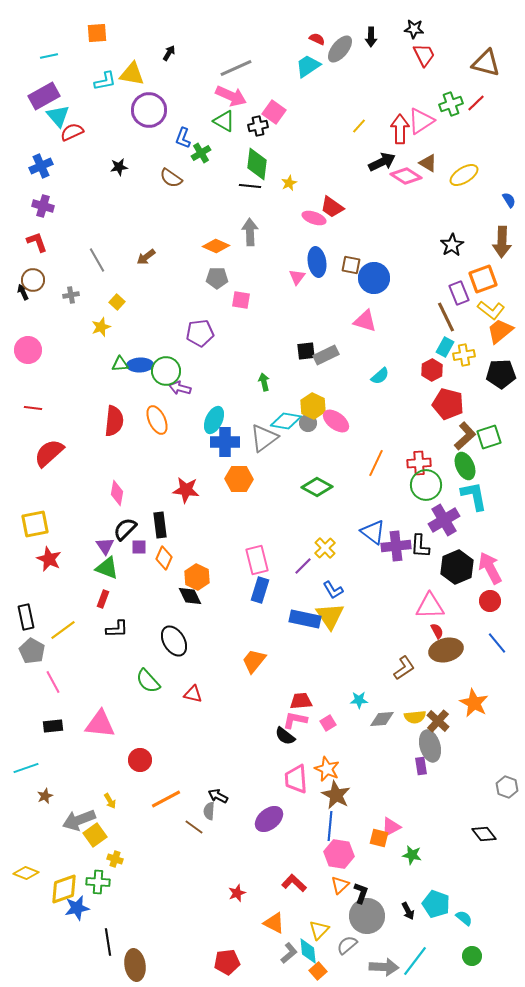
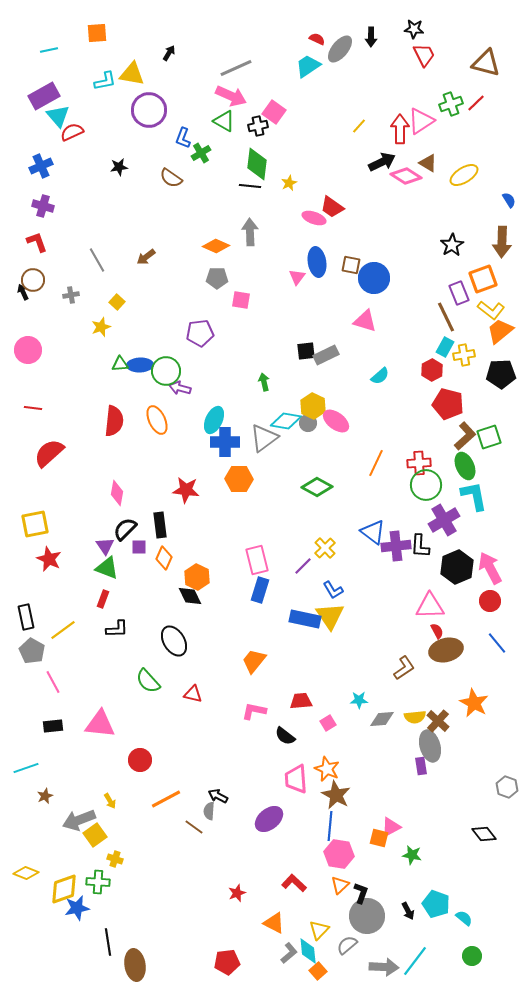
cyan line at (49, 56): moved 6 px up
pink L-shape at (295, 720): moved 41 px left, 9 px up
